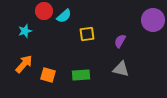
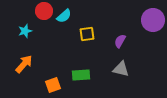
orange square: moved 5 px right, 10 px down; rotated 35 degrees counterclockwise
